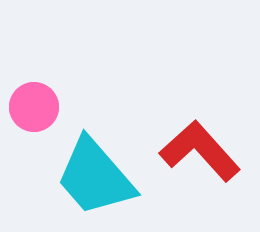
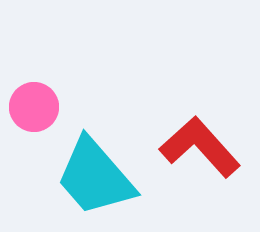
red L-shape: moved 4 px up
